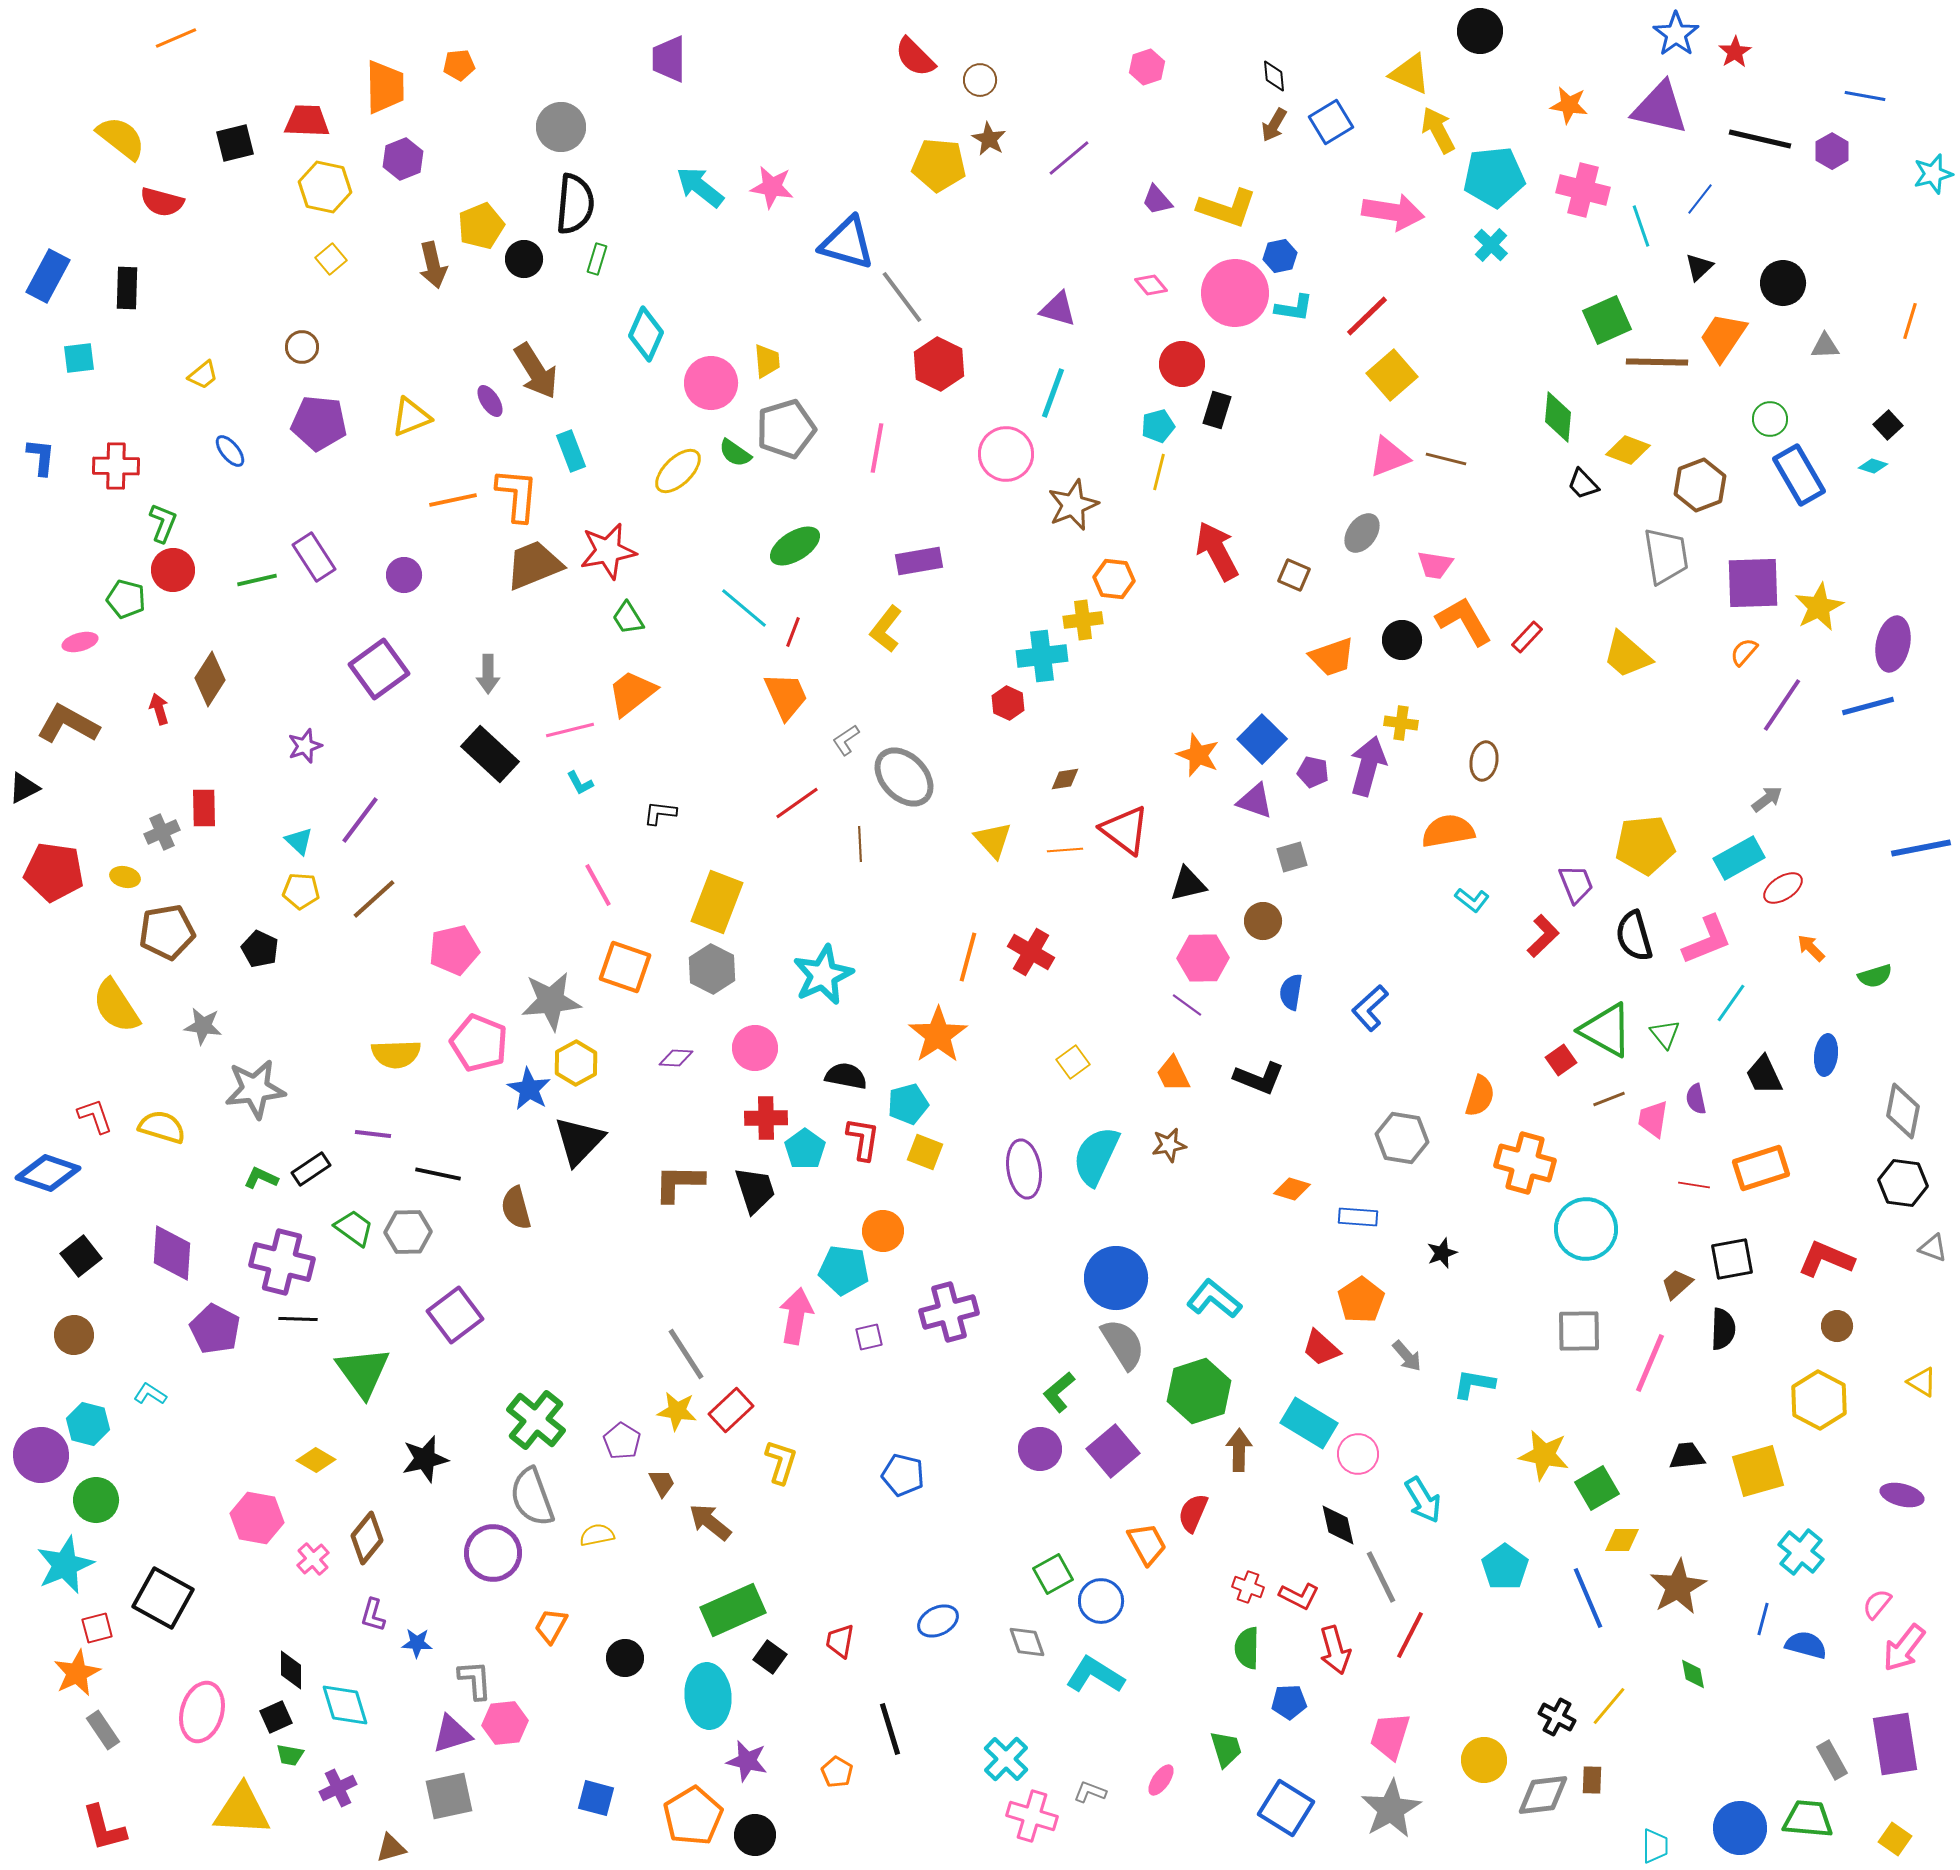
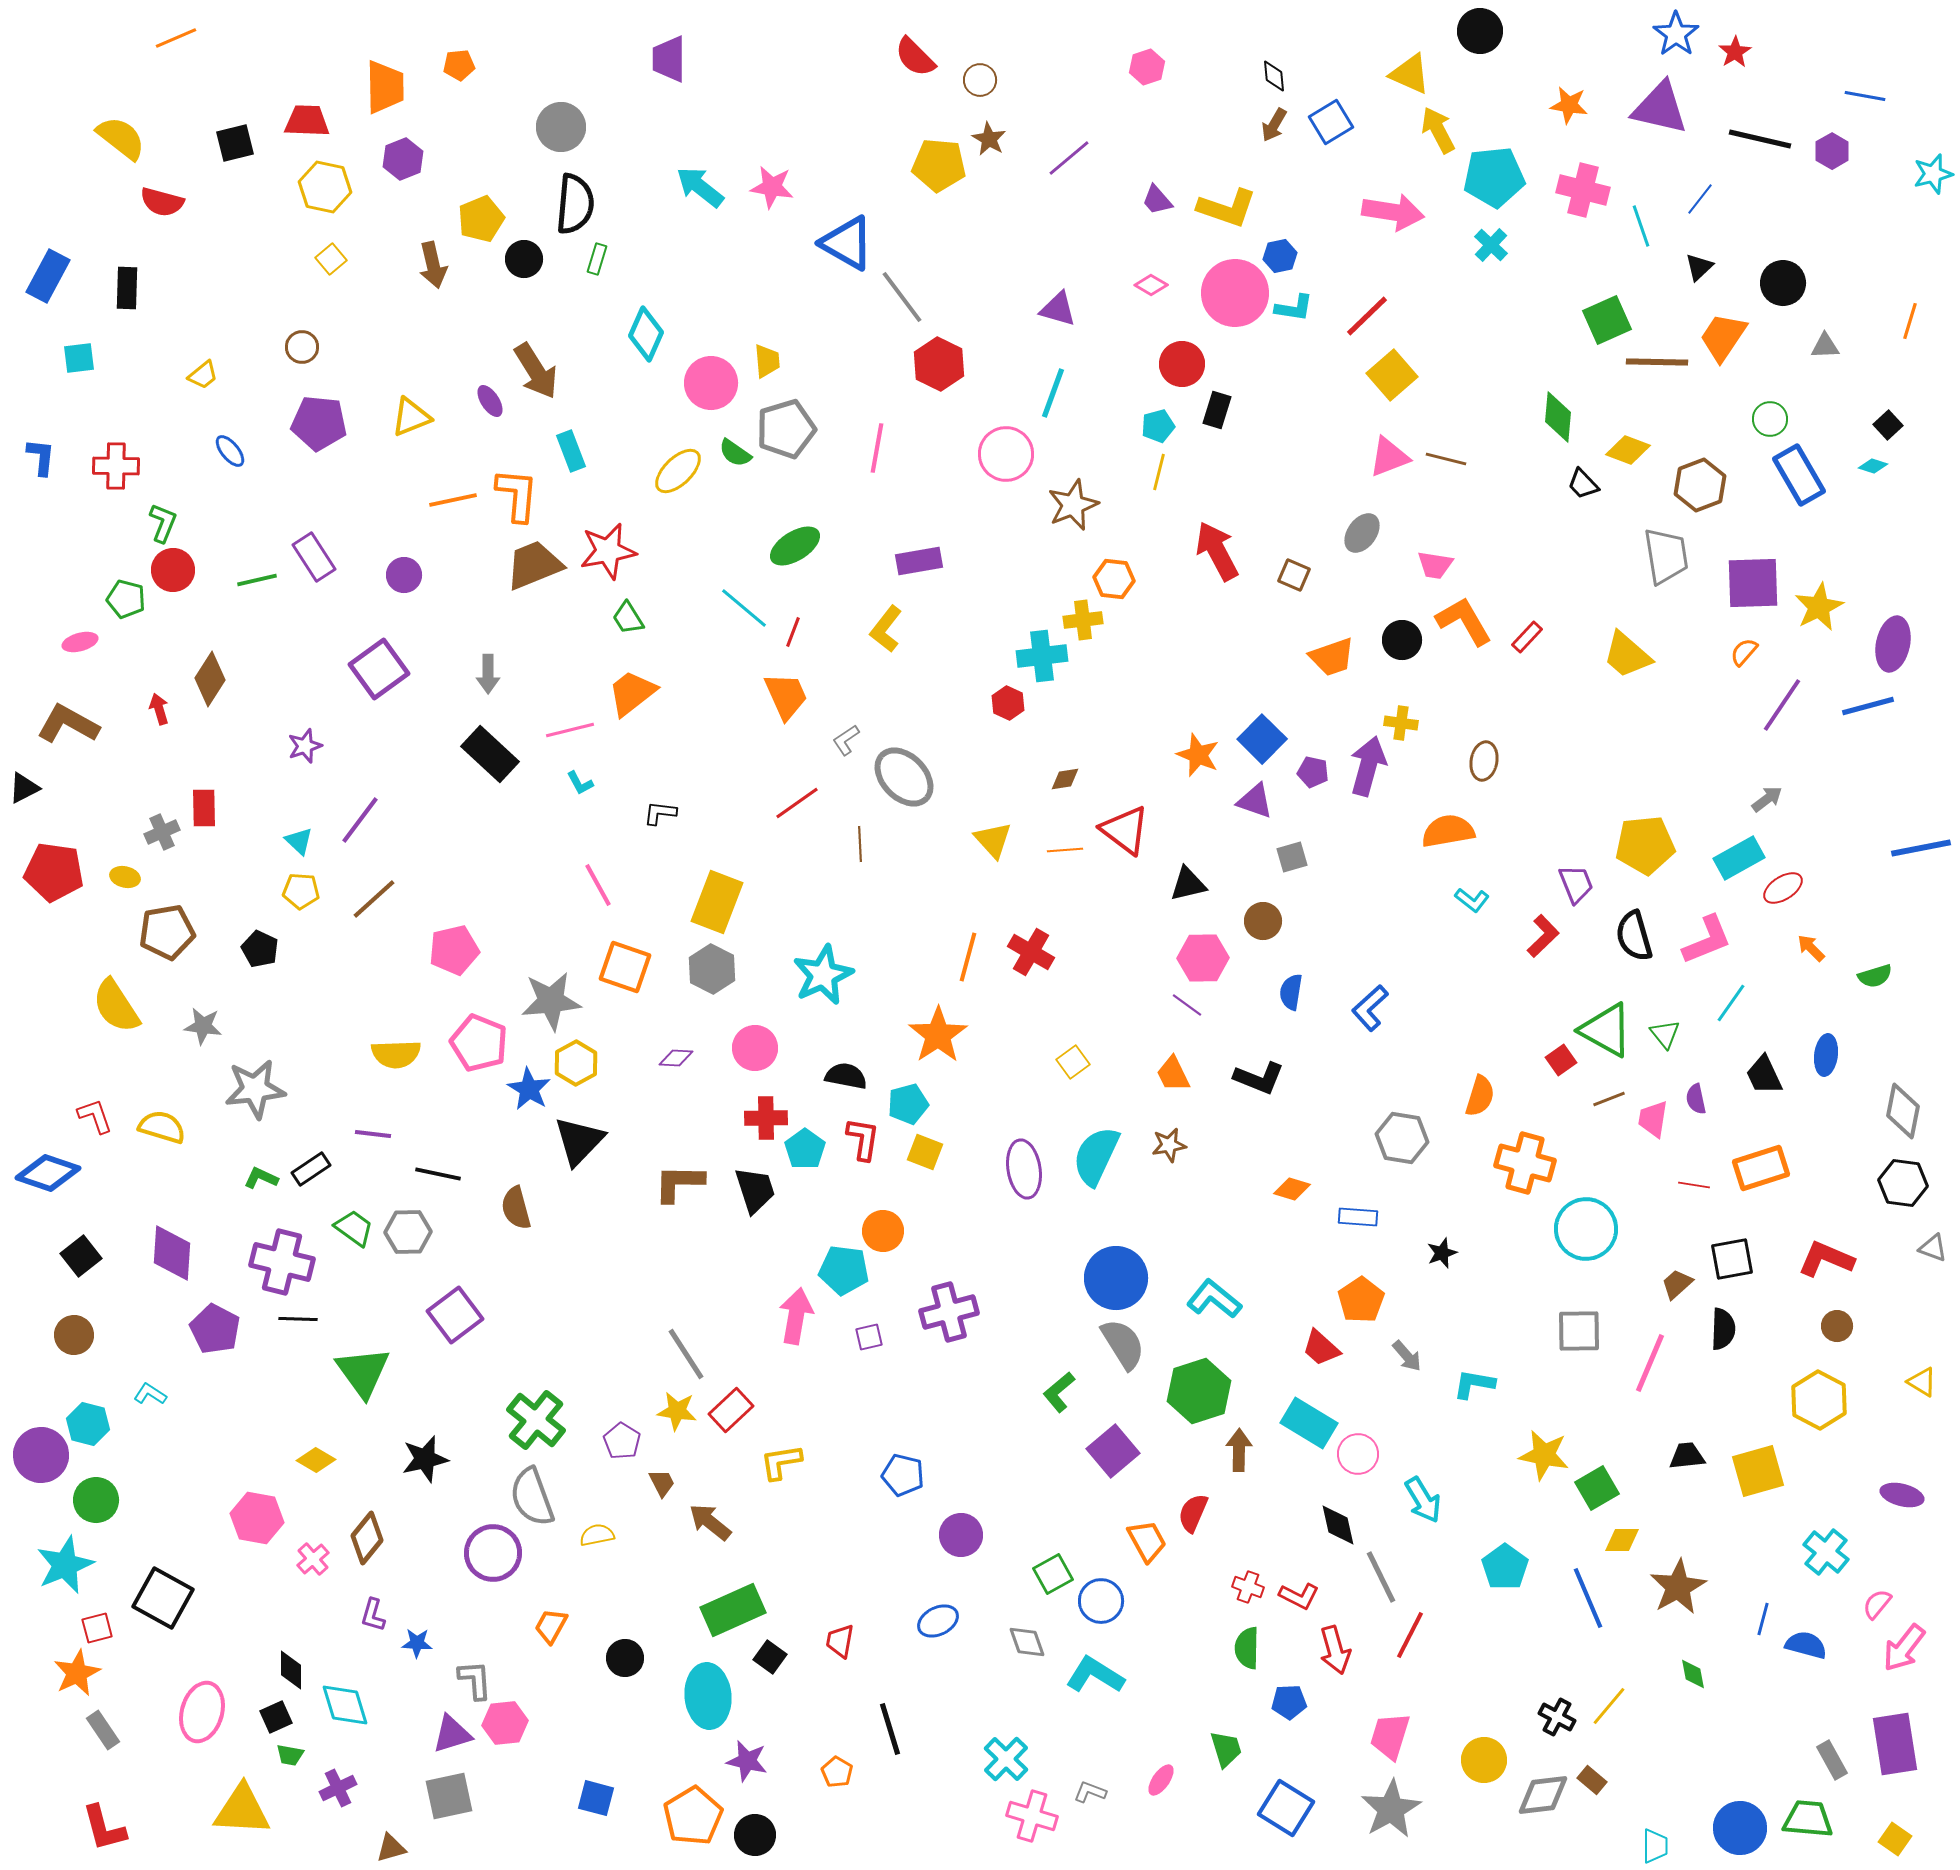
yellow pentagon at (481, 226): moved 7 px up
blue triangle at (847, 243): rotated 14 degrees clockwise
pink diamond at (1151, 285): rotated 20 degrees counterclockwise
purple circle at (1040, 1449): moved 79 px left, 86 px down
yellow L-shape at (781, 1462): rotated 117 degrees counterclockwise
orange trapezoid at (1147, 1544): moved 3 px up
cyan cross at (1801, 1552): moved 25 px right
brown rectangle at (1592, 1780): rotated 52 degrees counterclockwise
